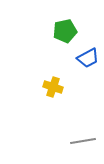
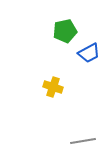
blue trapezoid: moved 1 px right, 5 px up
